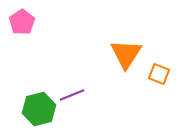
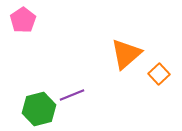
pink pentagon: moved 1 px right, 2 px up
orange triangle: rotated 16 degrees clockwise
orange square: rotated 25 degrees clockwise
